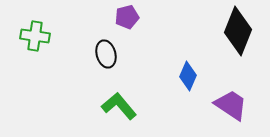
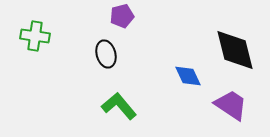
purple pentagon: moved 5 px left, 1 px up
black diamond: moved 3 px left, 19 px down; rotated 36 degrees counterclockwise
blue diamond: rotated 48 degrees counterclockwise
